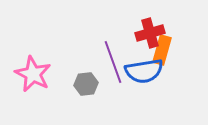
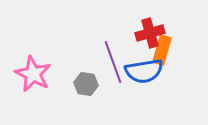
gray hexagon: rotated 15 degrees clockwise
